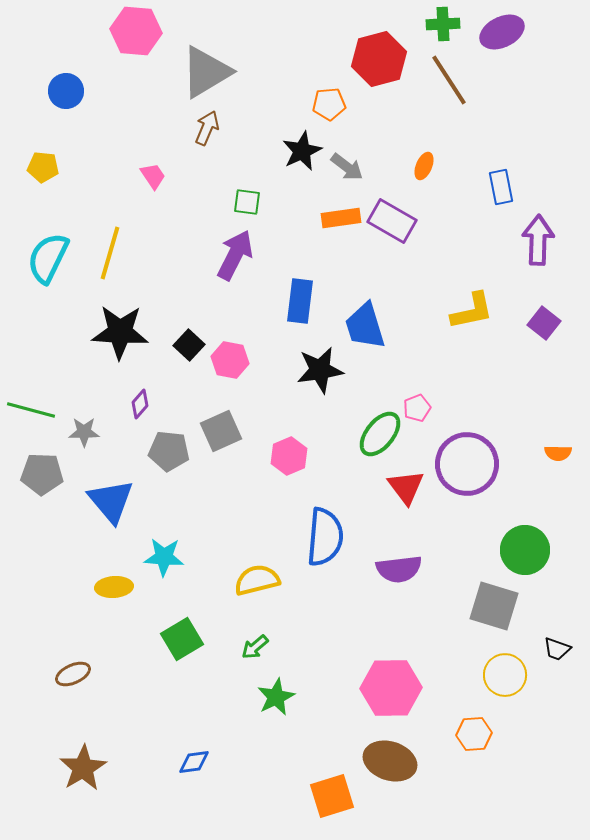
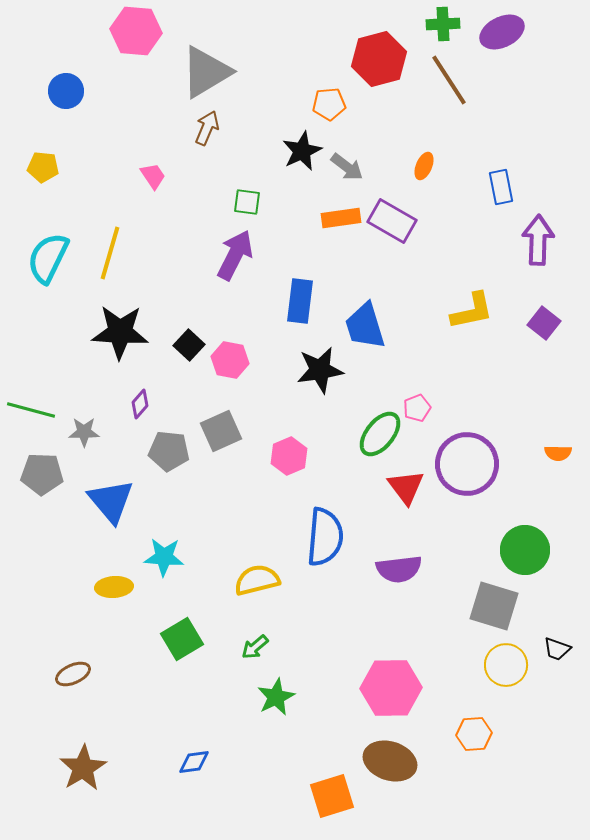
yellow circle at (505, 675): moved 1 px right, 10 px up
